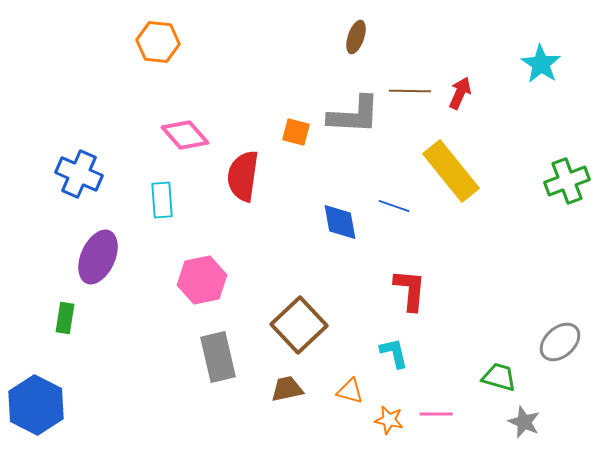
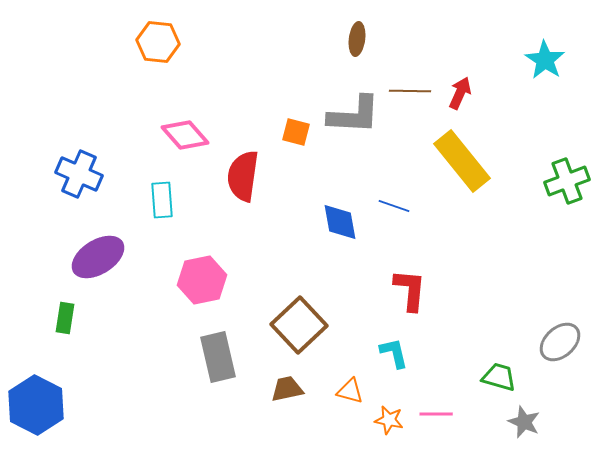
brown ellipse: moved 1 px right, 2 px down; rotated 12 degrees counterclockwise
cyan star: moved 4 px right, 4 px up
yellow rectangle: moved 11 px right, 10 px up
purple ellipse: rotated 34 degrees clockwise
